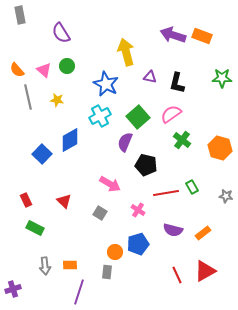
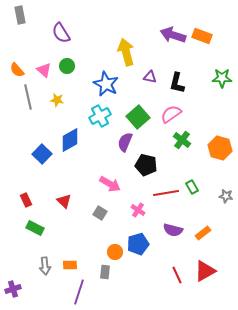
gray rectangle at (107, 272): moved 2 px left
